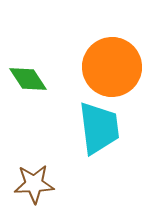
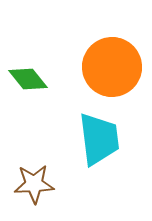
green diamond: rotated 6 degrees counterclockwise
cyan trapezoid: moved 11 px down
